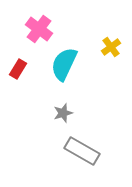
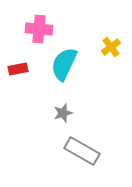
pink cross: rotated 32 degrees counterclockwise
red rectangle: rotated 48 degrees clockwise
